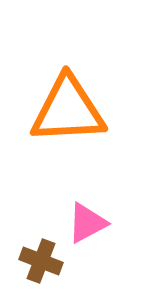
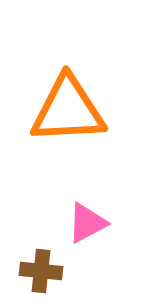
brown cross: moved 10 px down; rotated 15 degrees counterclockwise
